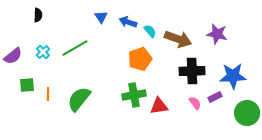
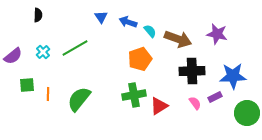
red triangle: rotated 24 degrees counterclockwise
